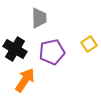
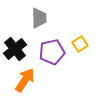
yellow square: moved 9 px left
black cross: rotated 20 degrees clockwise
